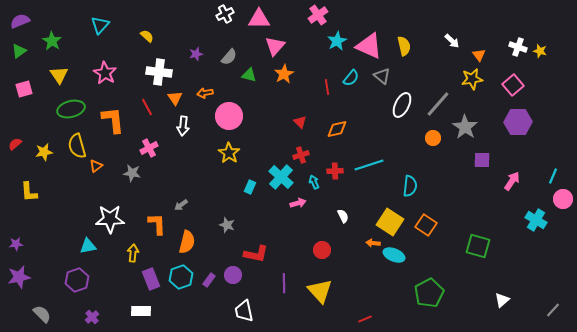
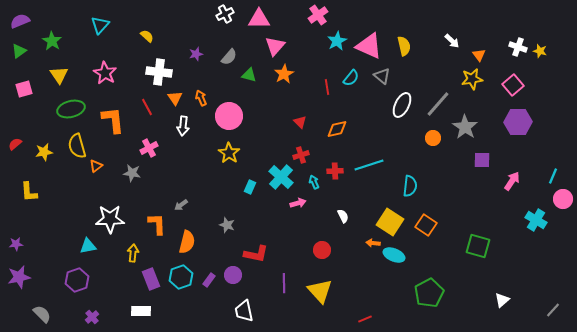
orange arrow at (205, 93): moved 4 px left, 5 px down; rotated 77 degrees clockwise
